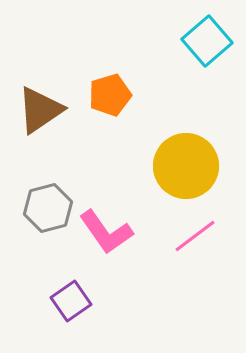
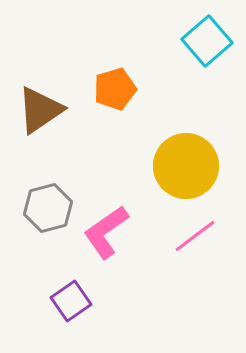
orange pentagon: moved 5 px right, 6 px up
pink L-shape: rotated 90 degrees clockwise
